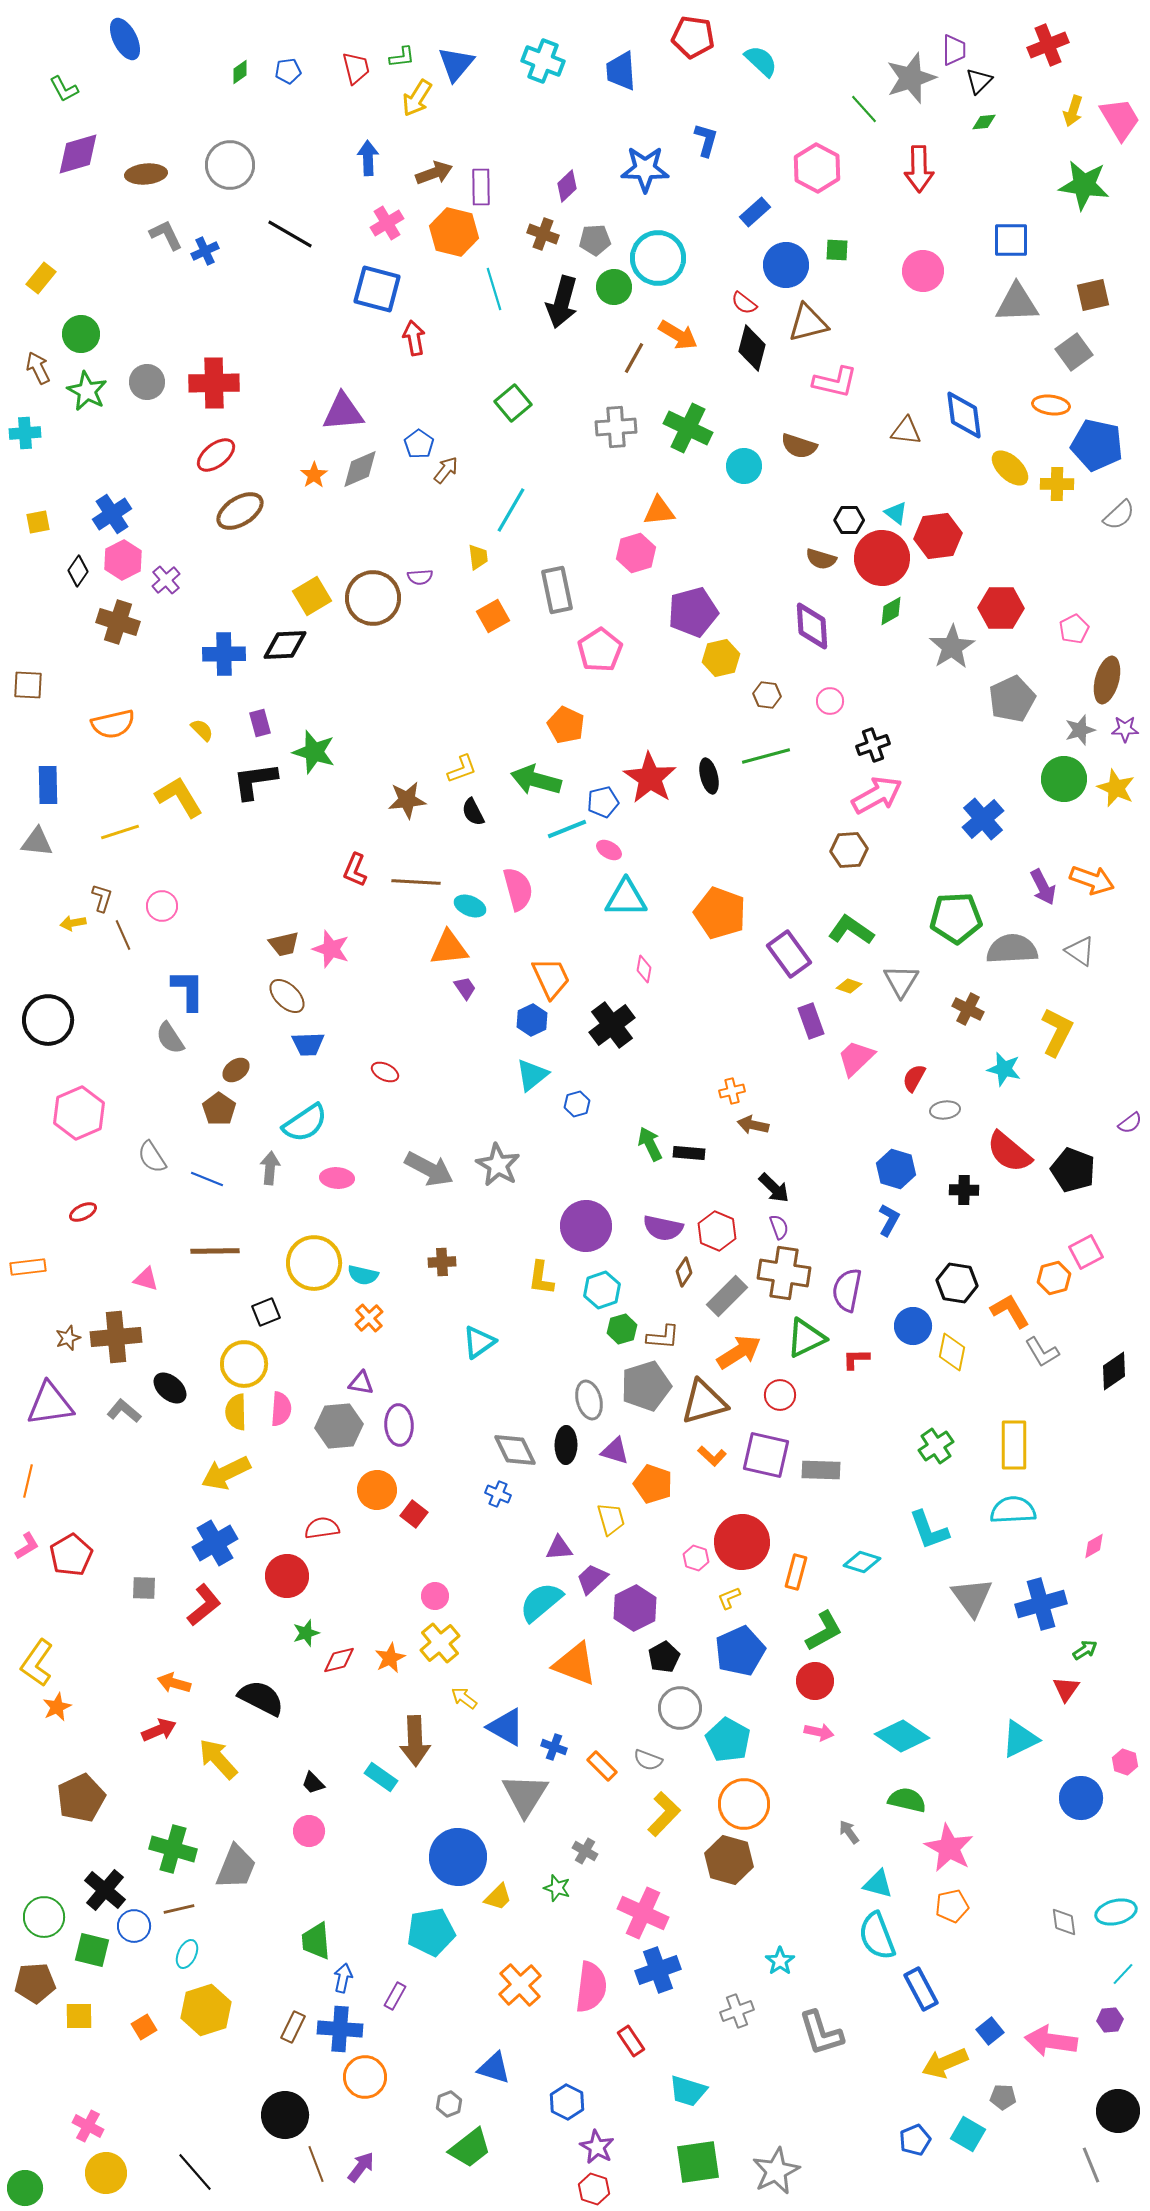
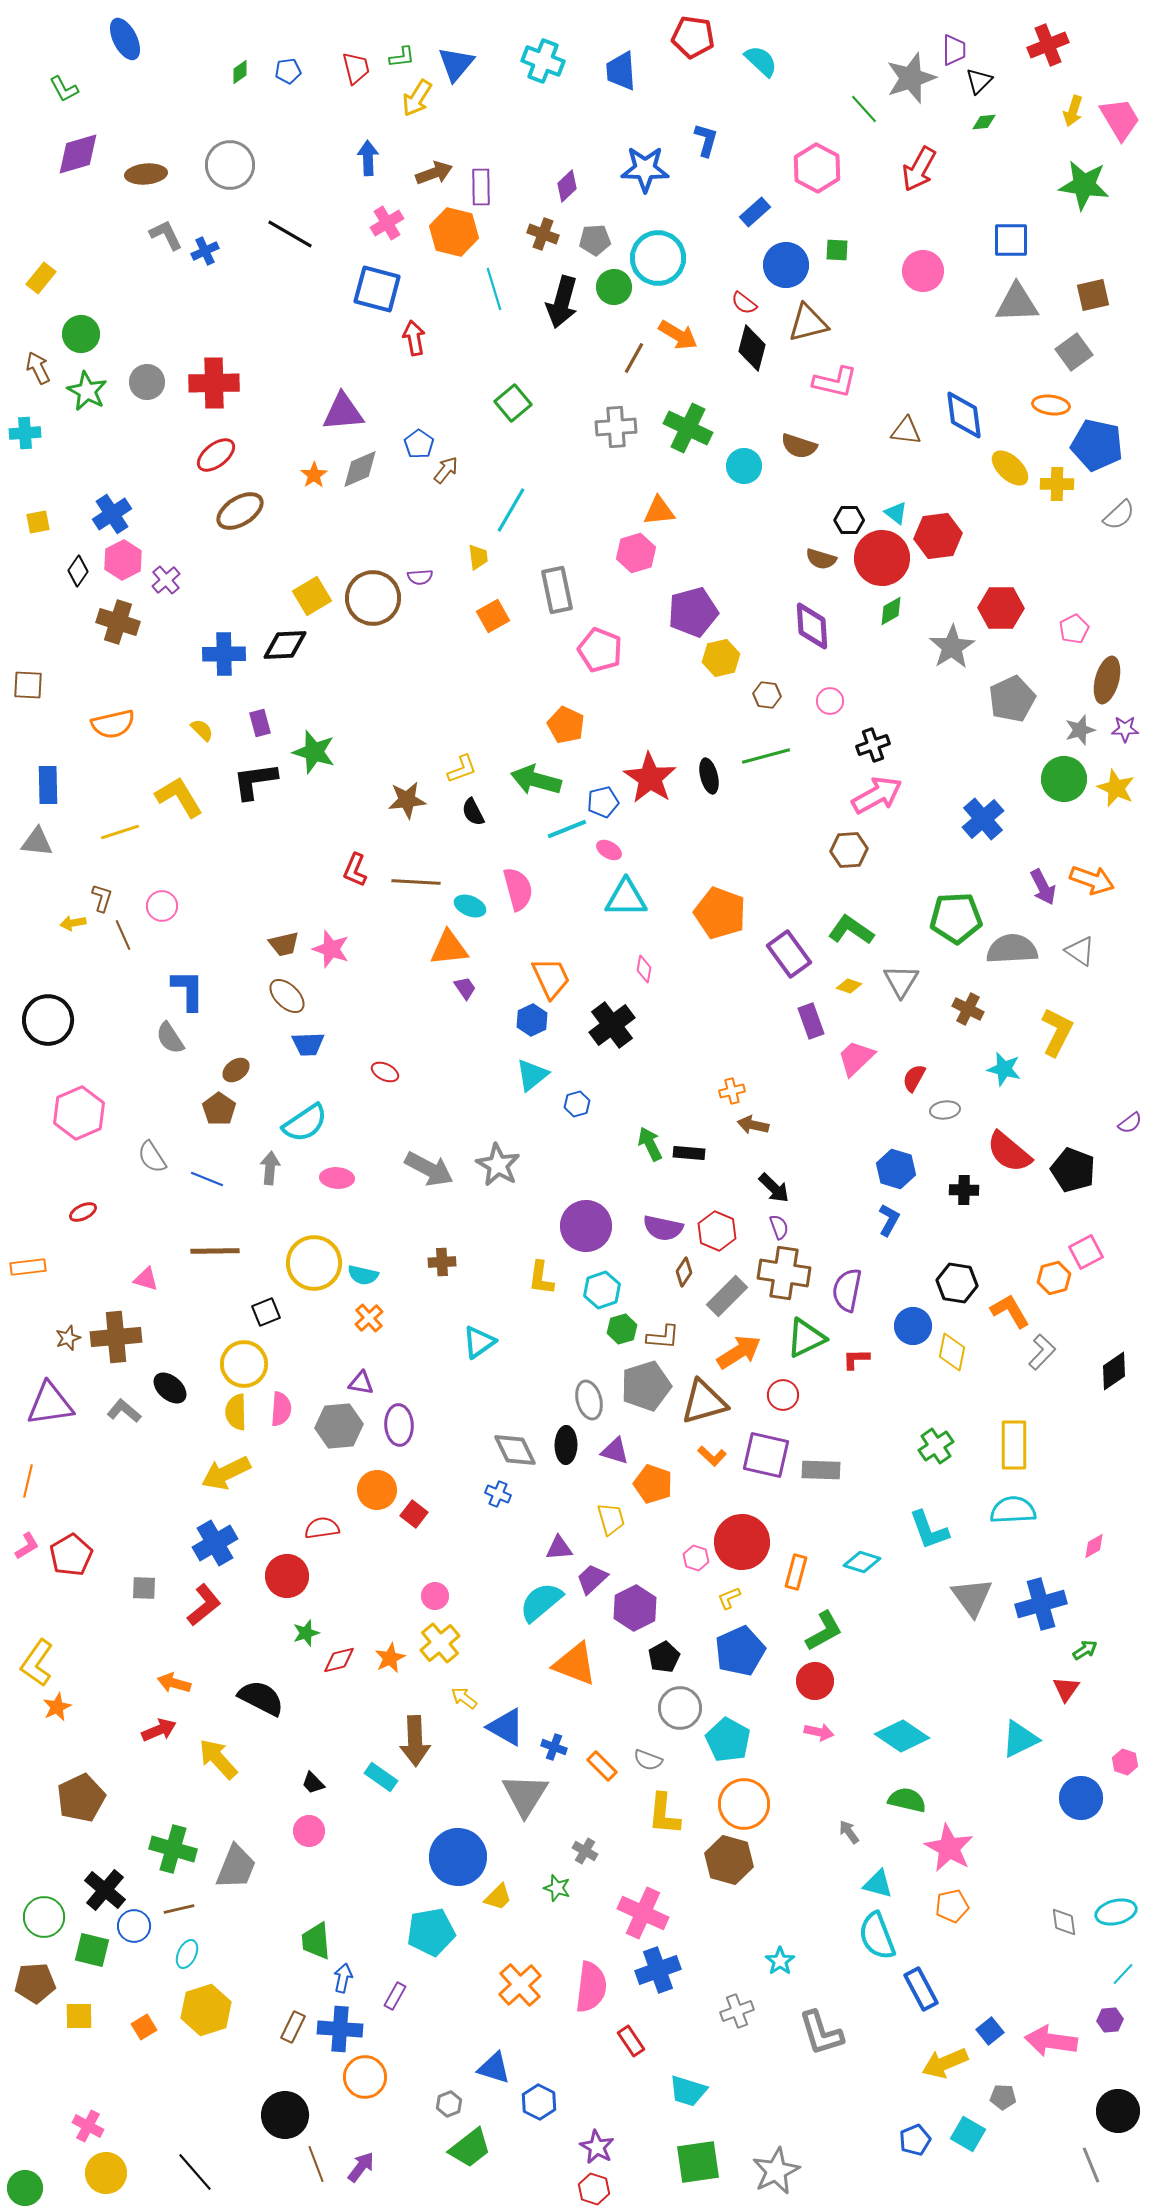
red arrow at (919, 169): rotated 30 degrees clockwise
pink pentagon at (600, 650): rotated 18 degrees counterclockwise
gray L-shape at (1042, 1352): rotated 105 degrees counterclockwise
red circle at (780, 1395): moved 3 px right
yellow L-shape at (664, 1814): rotated 141 degrees clockwise
blue hexagon at (567, 2102): moved 28 px left
